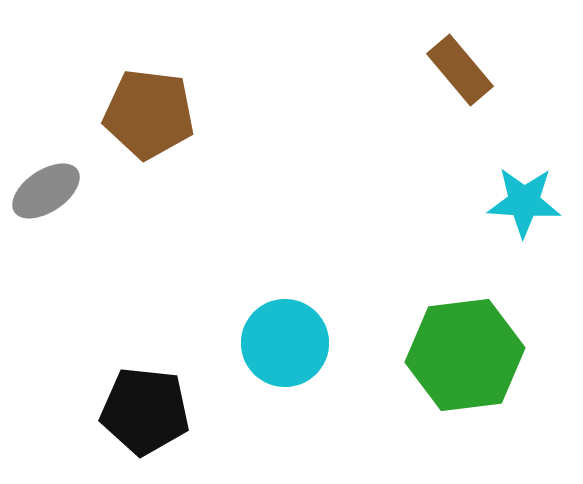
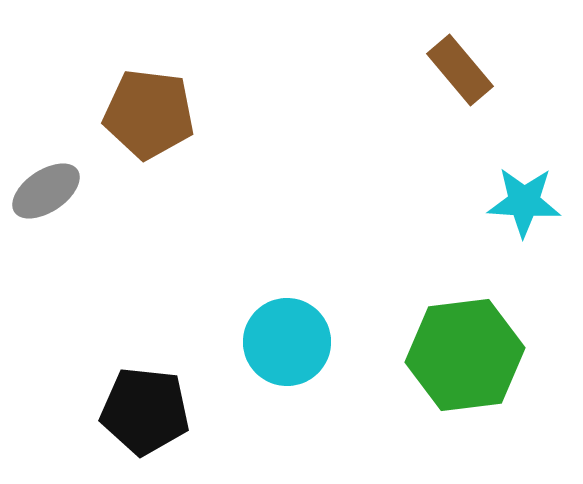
cyan circle: moved 2 px right, 1 px up
